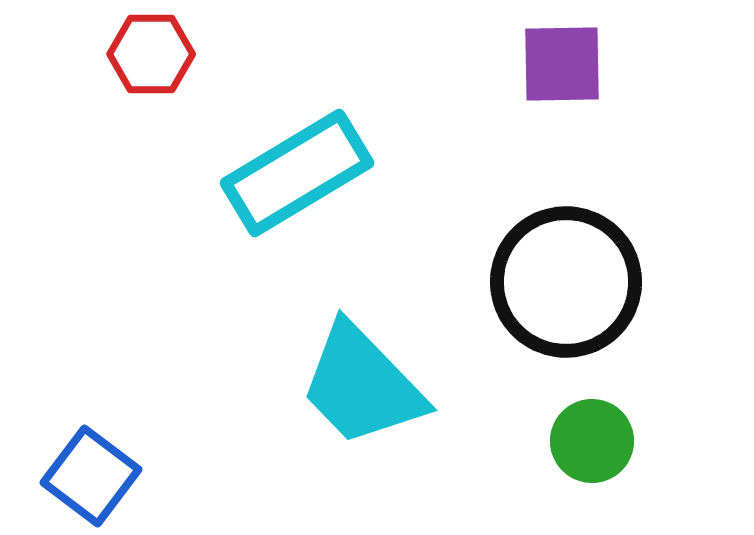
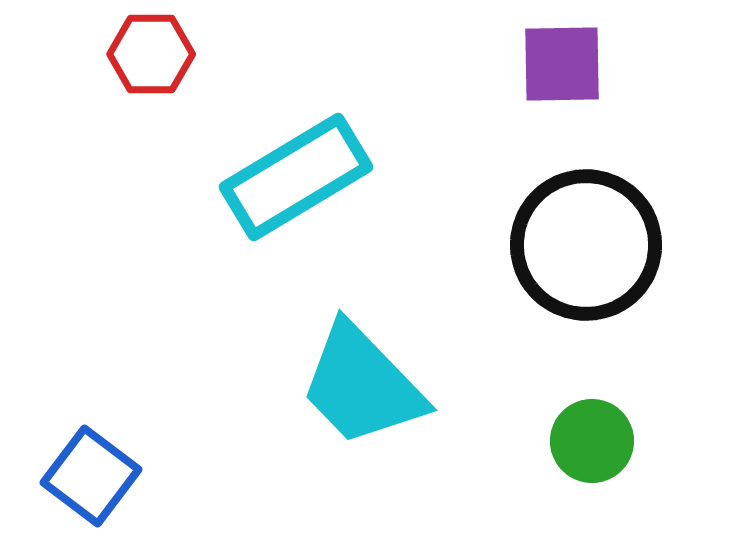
cyan rectangle: moved 1 px left, 4 px down
black circle: moved 20 px right, 37 px up
